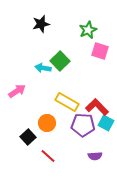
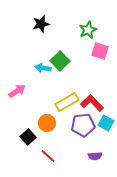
yellow rectangle: rotated 60 degrees counterclockwise
red L-shape: moved 5 px left, 4 px up
purple pentagon: rotated 10 degrees counterclockwise
